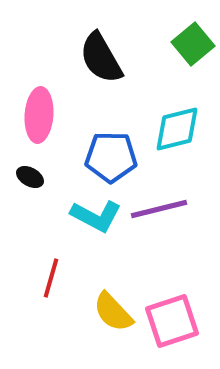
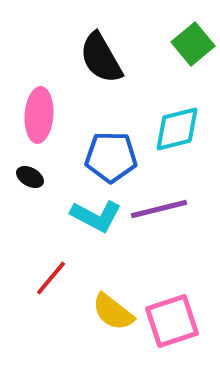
red line: rotated 24 degrees clockwise
yellow semicircle: rotated 9 degrees counterclockwise
